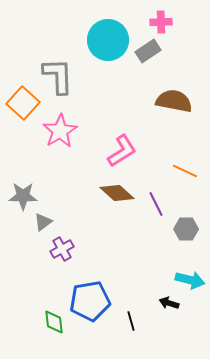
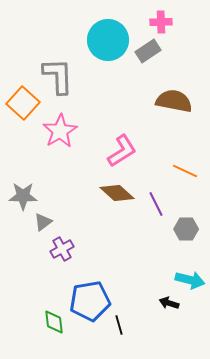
black line: moved 12 px left, 4 px down
